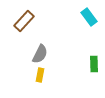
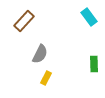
yellow rectangle: moved 6 px right, 3 px down; rotated 16 degrees clockwise
